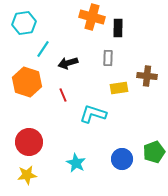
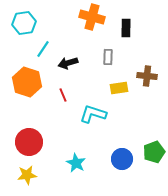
black rectangle: moved 8 px right
gray rectangle: moved 1 px up
